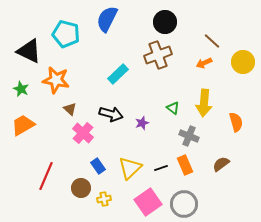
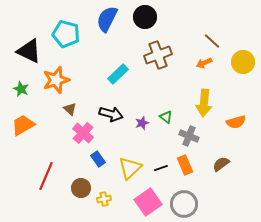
black circle: moved 20 px left, 5 px up
orange star: rotated 28 degrees counterclockwise
green triangle: moved 7 px left, 9 px down
orange semicircle: rotated 90 degrees clockwise
blue rectangle: moved 7 px up
